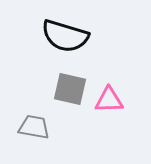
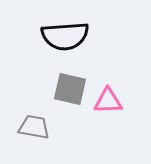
black semicircle: rotated 21 degrees counterclockwise
pink triangle: moved 1 px left, 1 px down
